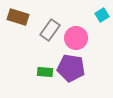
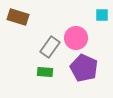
cyan square: rotated 32 degrees clockwise
gray rectangle: moved 17 px down
purple pentagon: moved 13 px right; rotated 16 degrees clockwise
